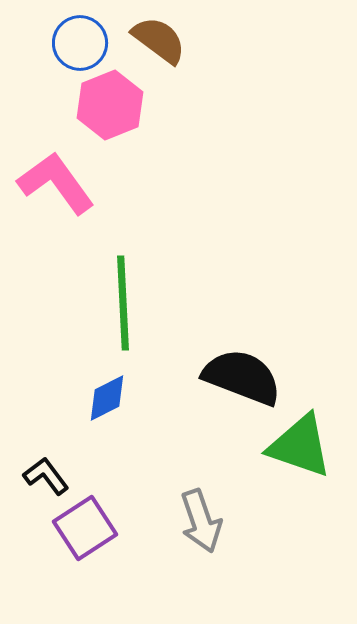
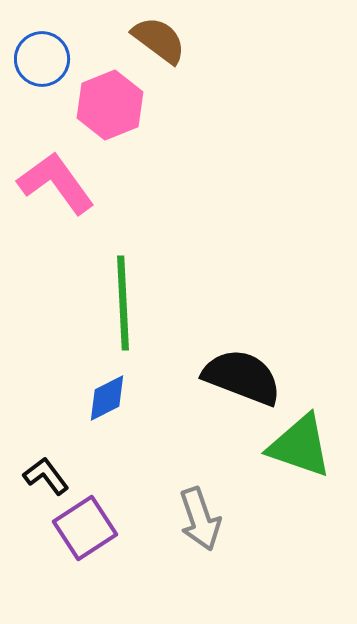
blue circle: moved 38 px left, 16 px down
gray arrow: moved 1 px left, 2 px up
